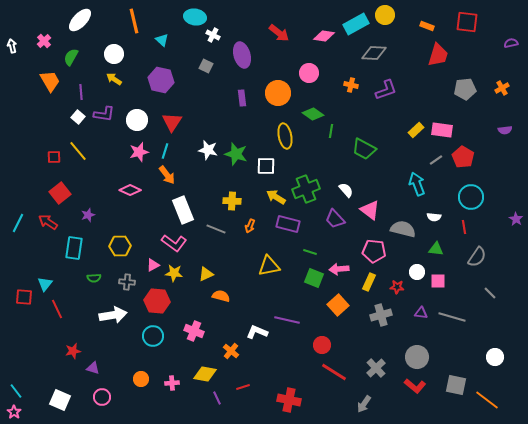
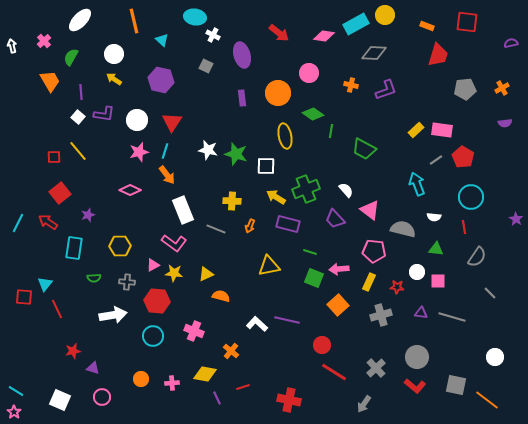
purple semicircle at (505, 130): moved 7 px up
white L-shape at (257, 332): moved 8 px up; rotated 20 degrees clockwise
cyan line at (16, 391): rotated 21 degrees counterclockwise
